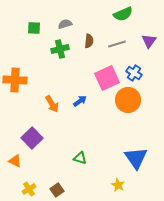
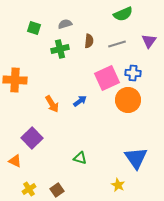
green square: rotated 16 degrees clockwise
blue cross: moved 1 px left; rotated 28 degrees counterclockwise
